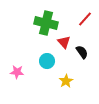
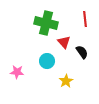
red line: rotated 49 degrees counterclockwise
